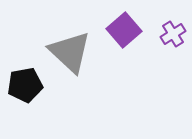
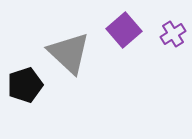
gray triangle: moved 1 px left, 1 px down
black pentagon: rotated 8 degrees counterclockwise
